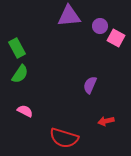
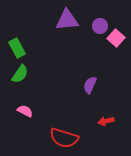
purple triangle: moved 2 px left, 4 px down
pink square: rotated 12 degrees clockwise
